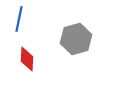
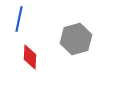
red diamond: moved 3 px right, 2 px up
